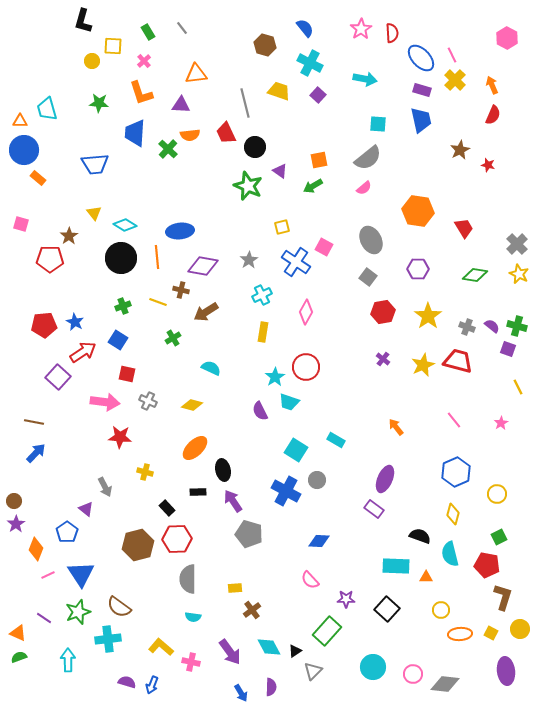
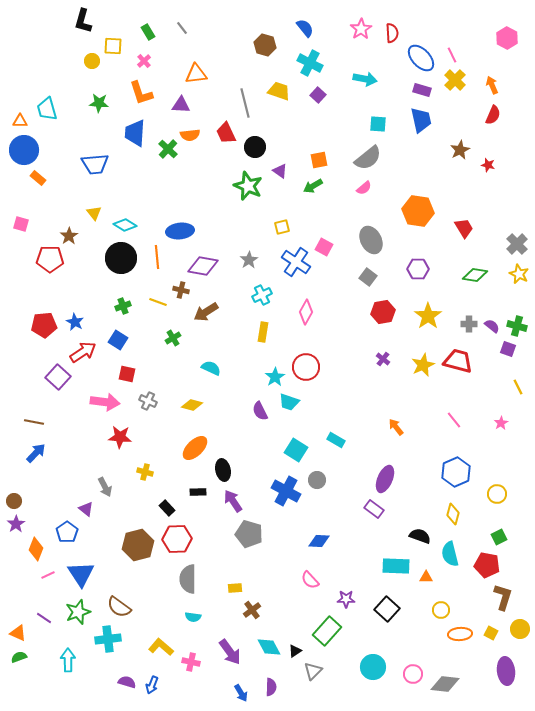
gray cross at (467, 327): moved 2 px right, 3 px up; rotated 21 degrees counterclockwise
